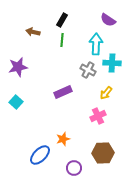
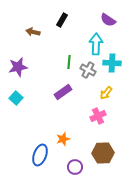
green line: moved 7 px right, 22 px down
purple rectangle: rotated 12 degrees counterclockwise
cyan square: moved 4 px up
blue ellipse: rotated 25 degrees counterclockwise
purple circle: moved 1 px right, 1 px up
